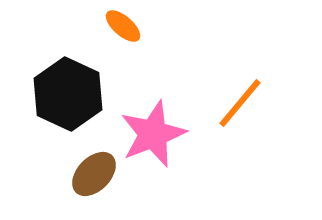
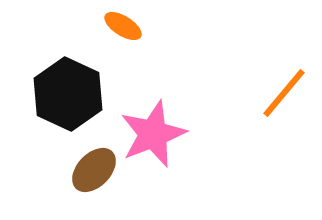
orange ellipse: rotated 9 degrees counterclockwise
orange line: moved 44 px right, 10 px up
brown ellipse: moved 4 px up
